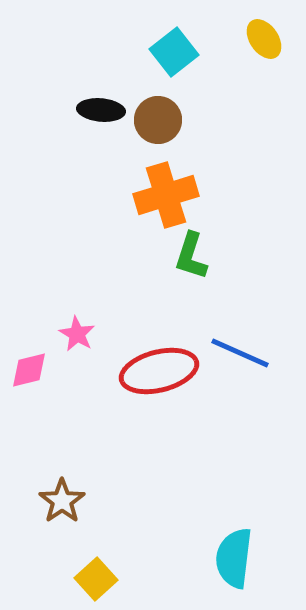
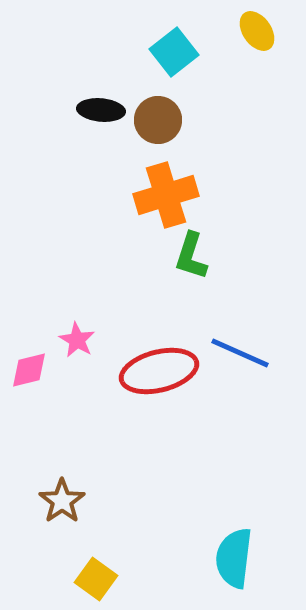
yellow ellipse: moved 7 px left, 8 px up
pink star: moved 6 px down
yellow square: rotated 12 degrees counterclockwise
